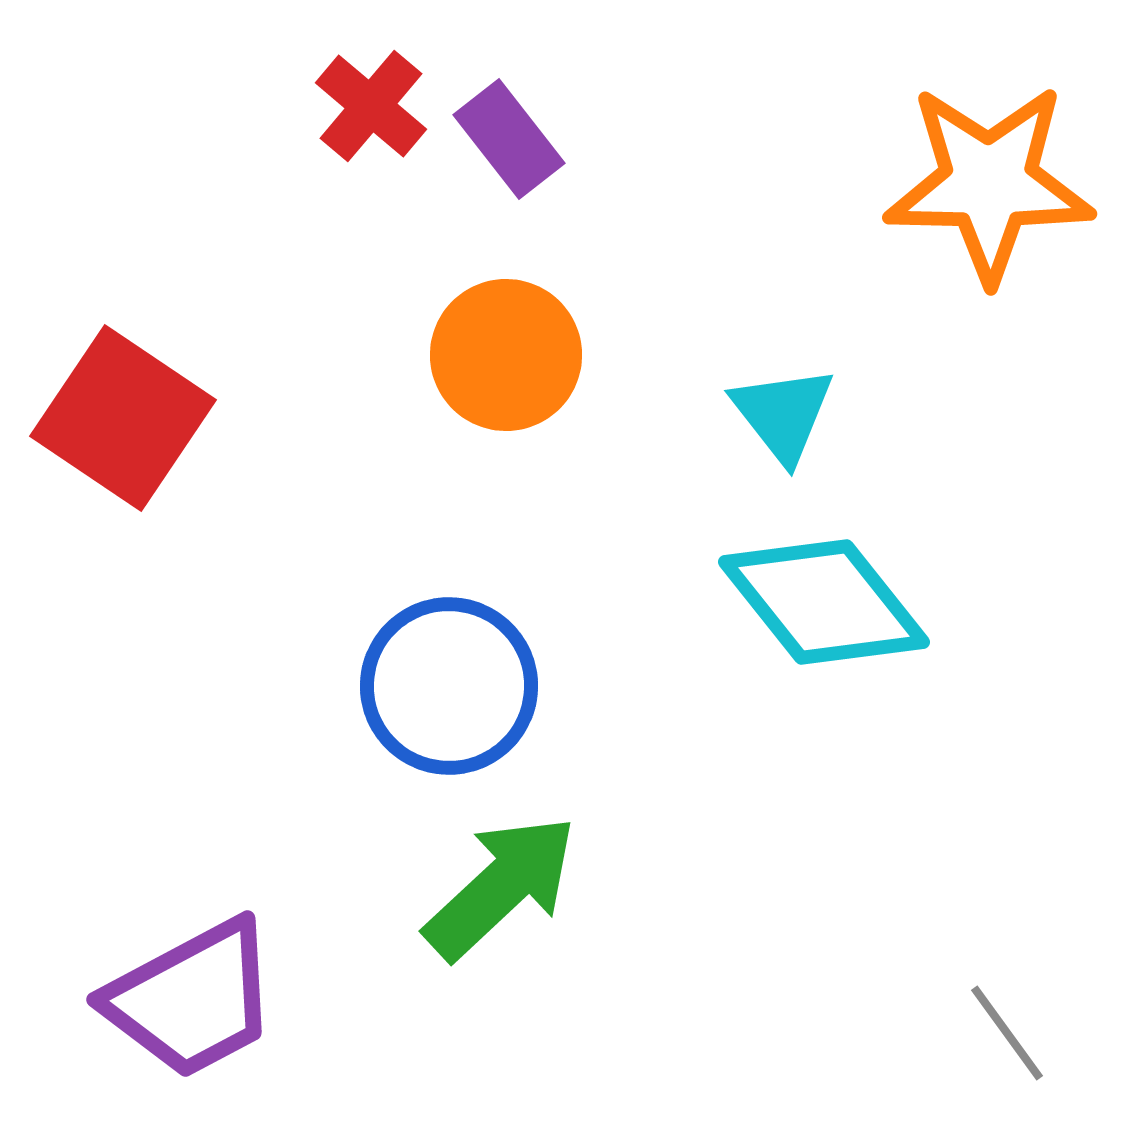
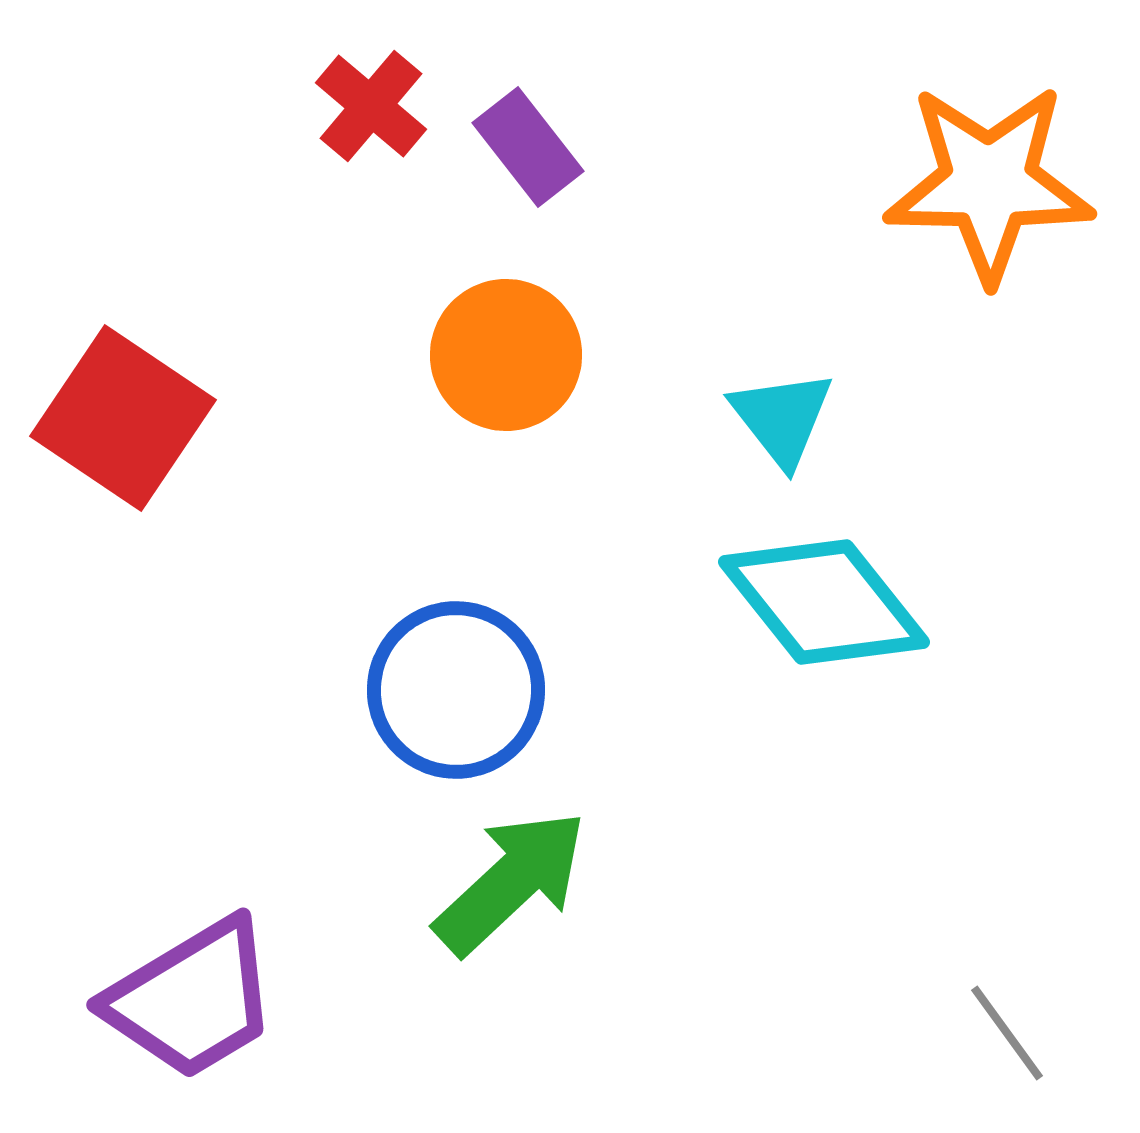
purple rectangle: moved 19 px right, 8 px down
cyan triangle: moved 1 px left, 4 px down
blue circle: moved 7 px right, 4 px down
green arrow: moved 10 px right, 5 px up
purple trapezoid: rotated 3 degrees counterclockwise
